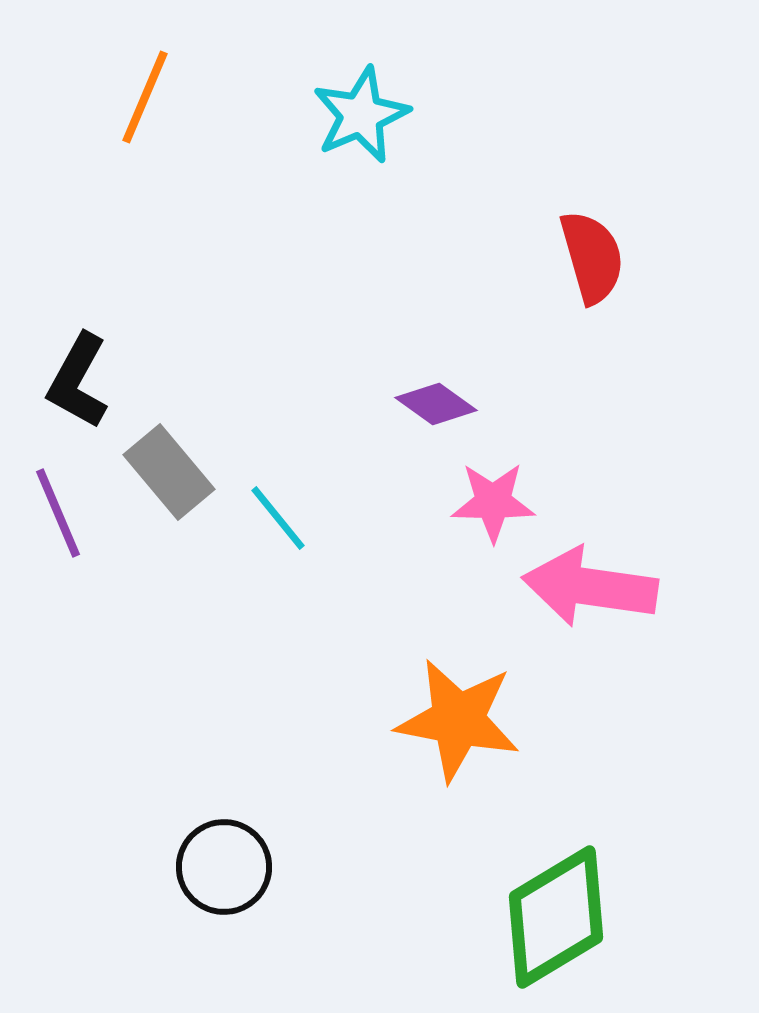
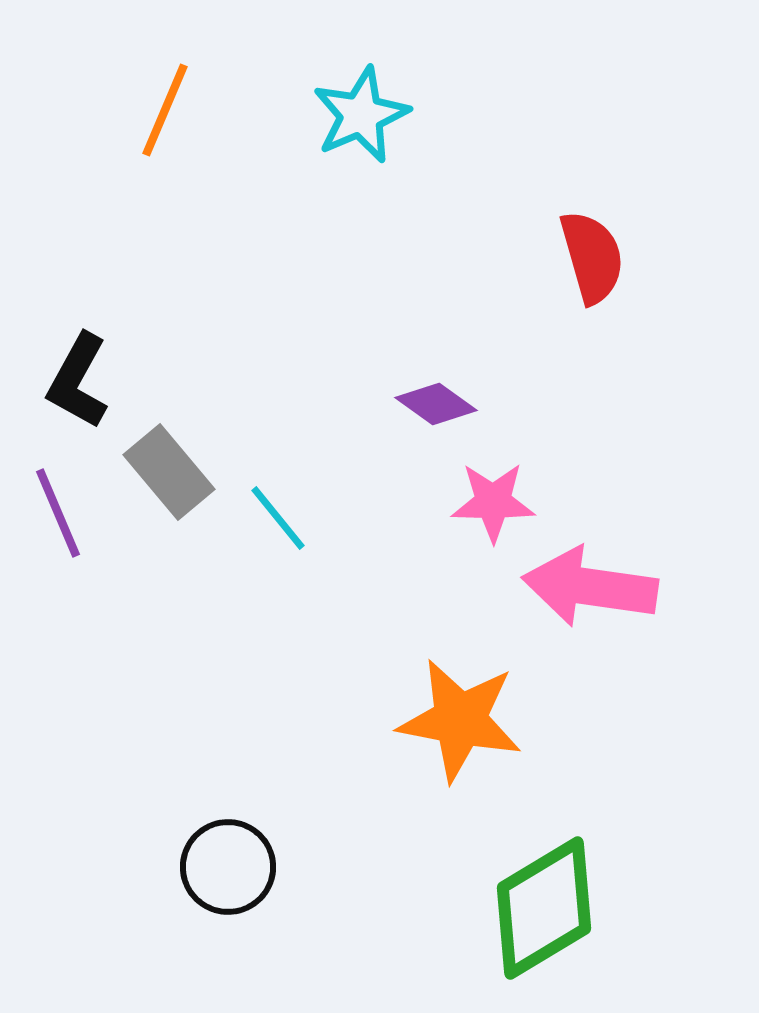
orange line: moved 20 px right, 13 px down
orange star: moved 2 px right
black circle: moved 4 px right
green diamond: moved 12 px left, 9 px up
